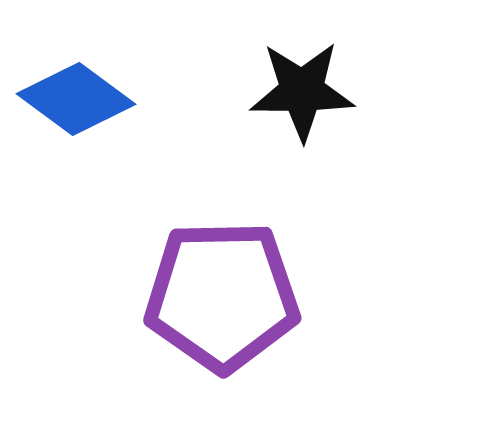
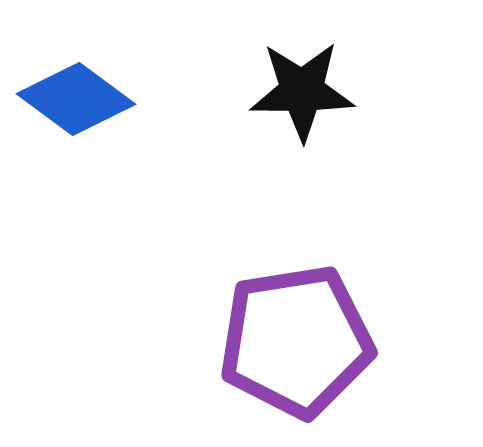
purple pentagon: moved 74 px right, 45 px down; rotated 8 degrees counterclockwise
